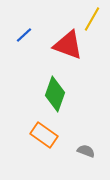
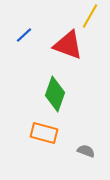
yellow line: moved 2 px left, 3 px up
orange rectangle: moved 2 px up; rotated 20 degrees counterclockwise
